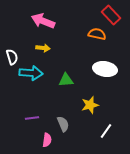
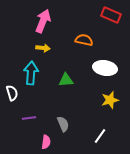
red rectangle: rotated 24 degrees counterclockwise
pink arrow: rotated 90 degrees clockwise
orange semicircle: moved 13 px left, 6 px down
white semicircle: moved 36 px down
white ellipse: moved 1 px up
cyan arrow: rotated 90 degrees counterclockwise
yellow star: moved 20 px right, 5 px up
purple line: moved 3 px left
white line: moved 6 px left, 5 px down
pink semicircle: moved 1 px left, 2 px down
